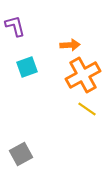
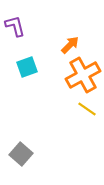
orange arrow: rotated 42 degrees counterclockwise
gray square: rotated 20 degrees counterclockwise
